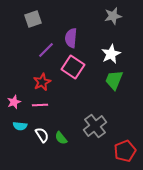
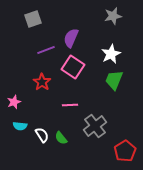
purple semicircle: rotated 18 degrees clockwise
purple line: rotated 24 degrees clockwise
red star: rotated 12 degrees counterclockwise
pink line: moved 30 px right
red pentagon: rotated 10 degrees counterclockwise
